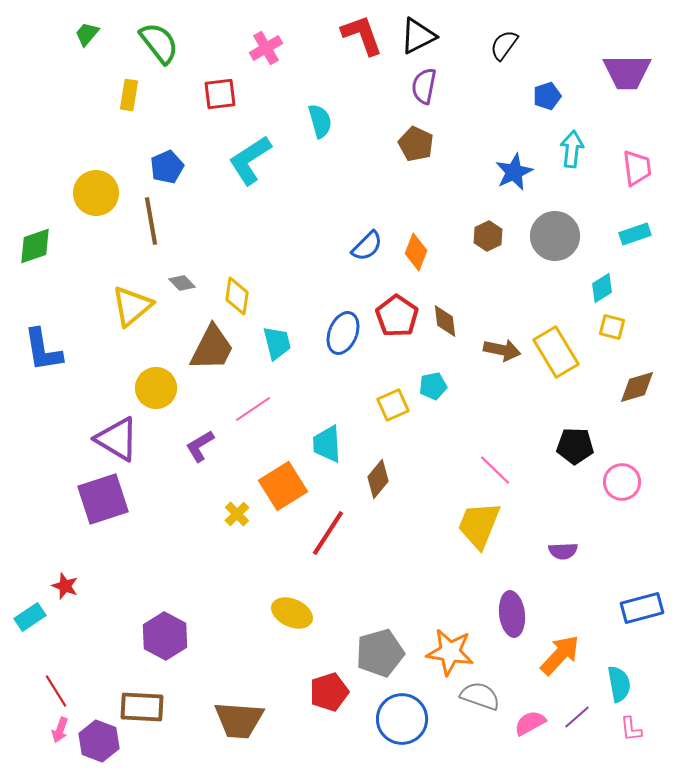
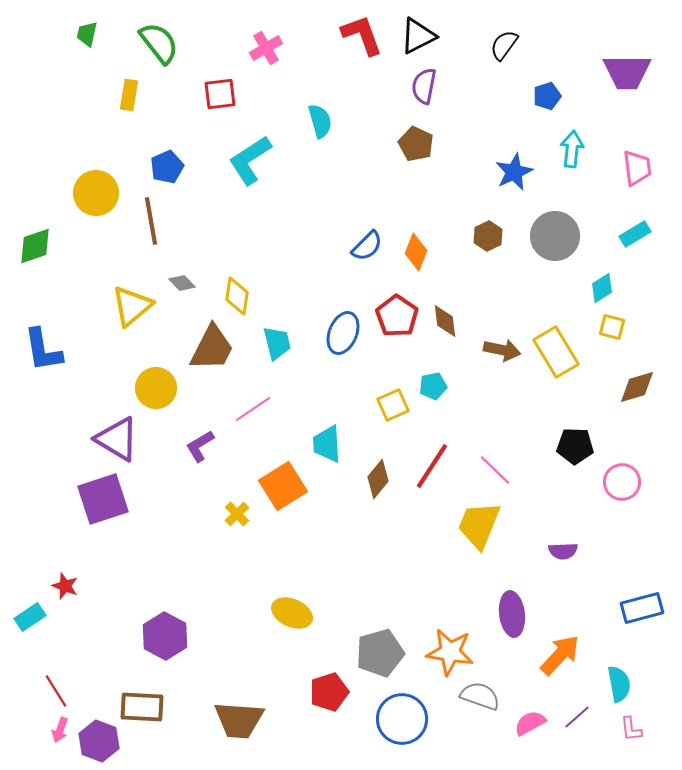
green trapezoid at (87, 34): rotated 28 degrees counterclockwise
cyan rectangle at (635, 234): rotated 12 degrees counterclockwise
red line at (328, 533): moved 104 px right, 67 px up
